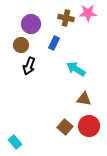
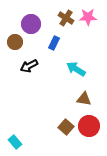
pink star: moved 4 px down
brown cross: rotated 21 degrees clockwise
brown circle: moved 6 px left, 3 px up
black arrow: rotated 42 degrees clockwise
brown square: moved 1 px right
